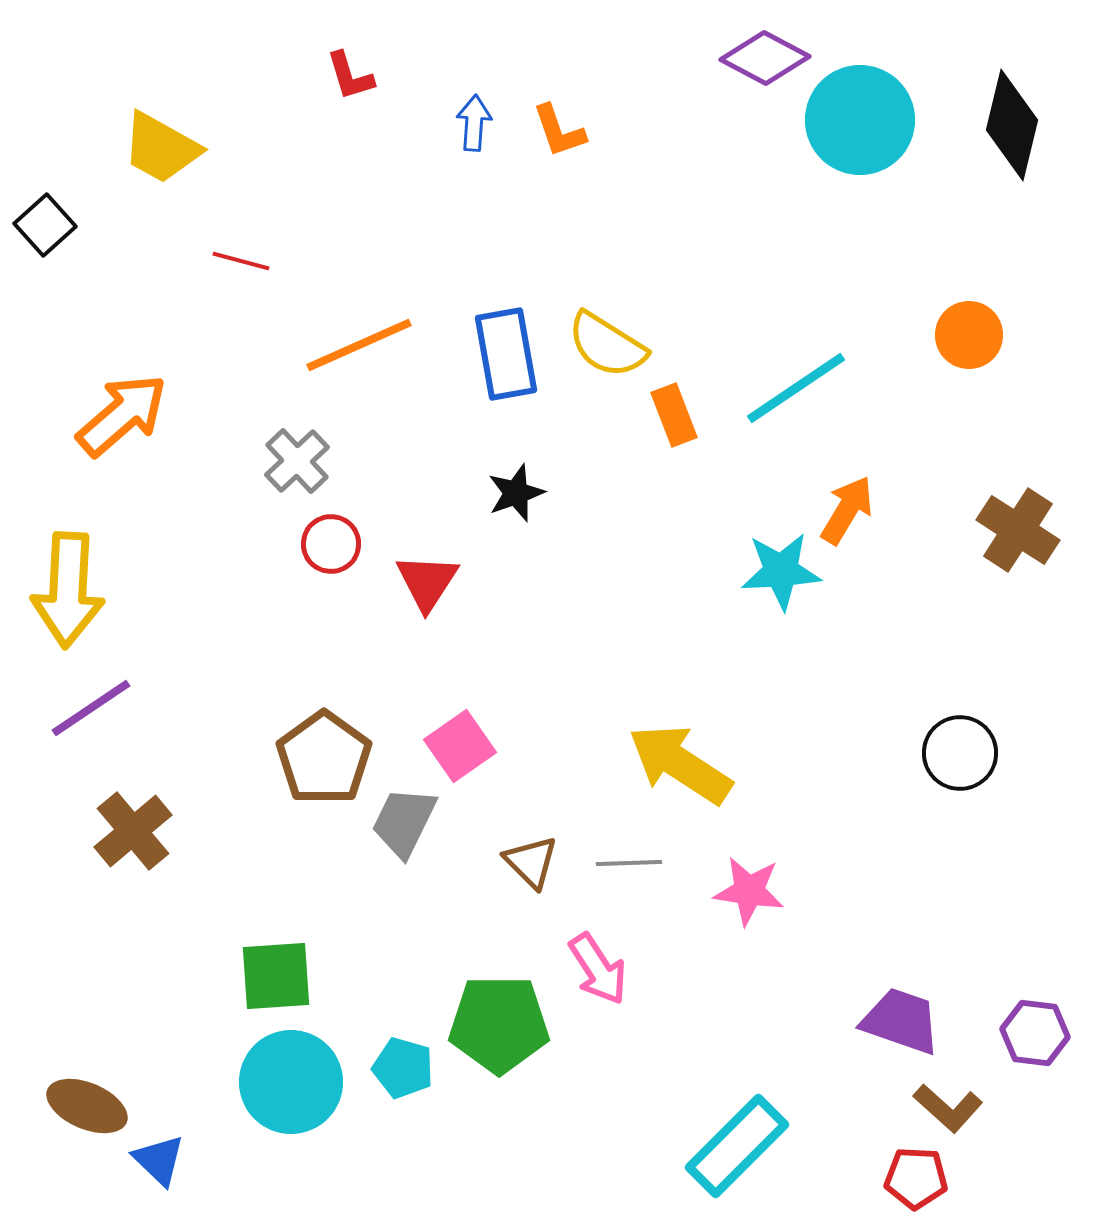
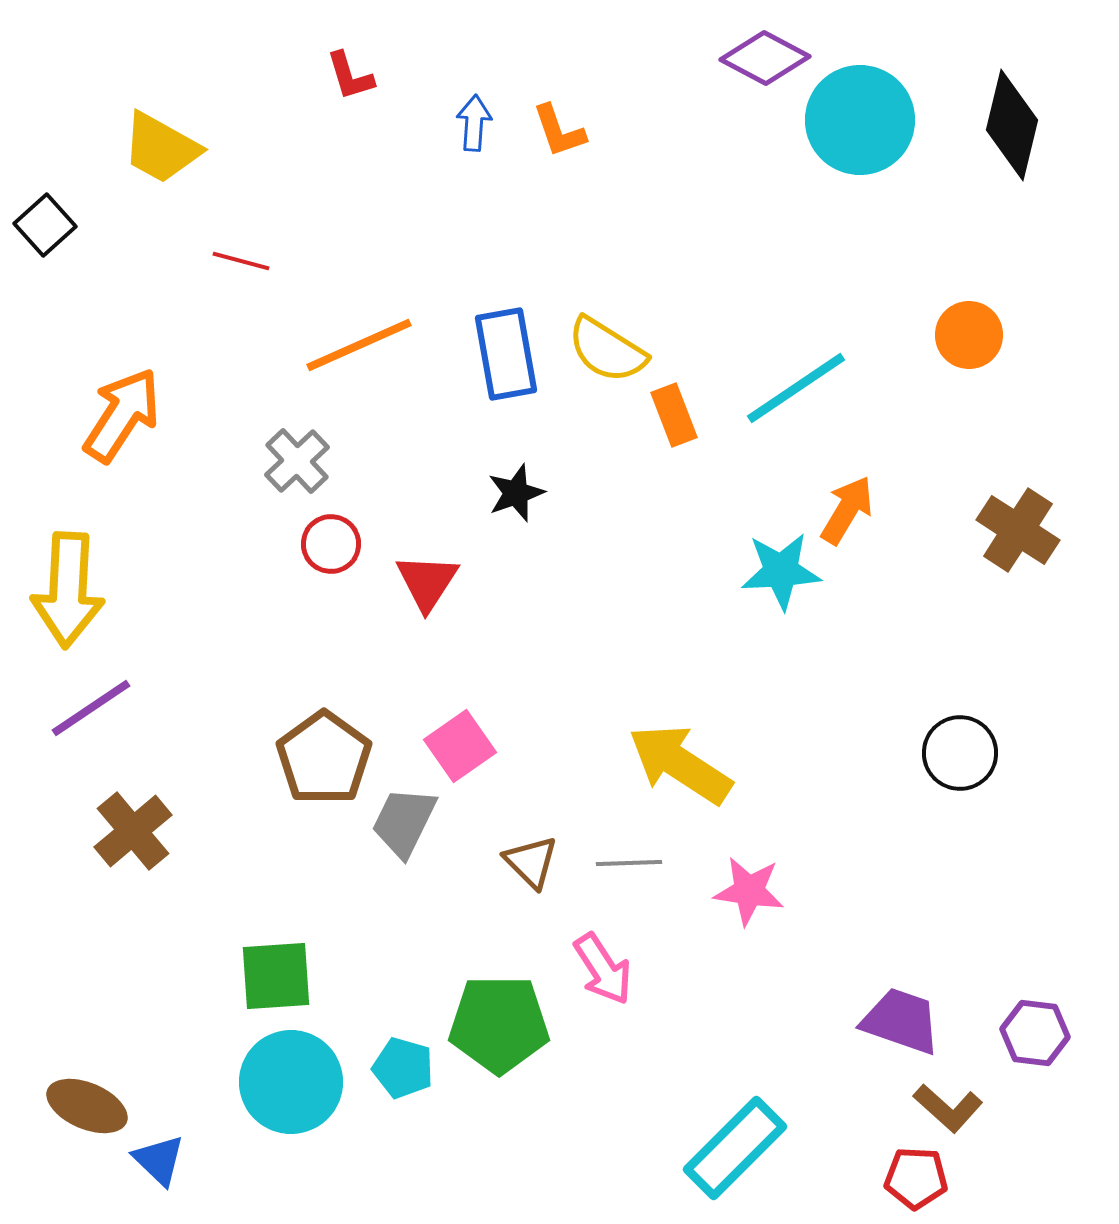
yellow semicircle at (607, 345): moved 5 px down
orange arrow at (122, 415): rotated 16 degrees counterclockwise
pink arrow at (598, 969): moved 5 px right
cyan rectangle at (737, 1146): moved 2 px left, 2 px down
